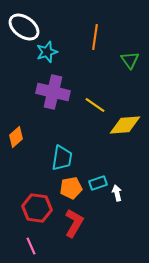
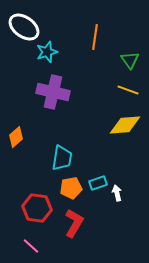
yellow line: moved 33 px right, 15 px up; rotated 15 degrees counterclockwise
pink line: rotated 24 degrees counterclockwise
